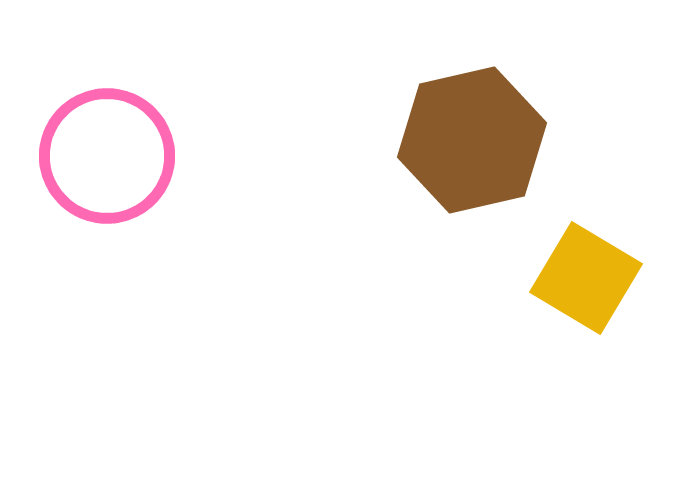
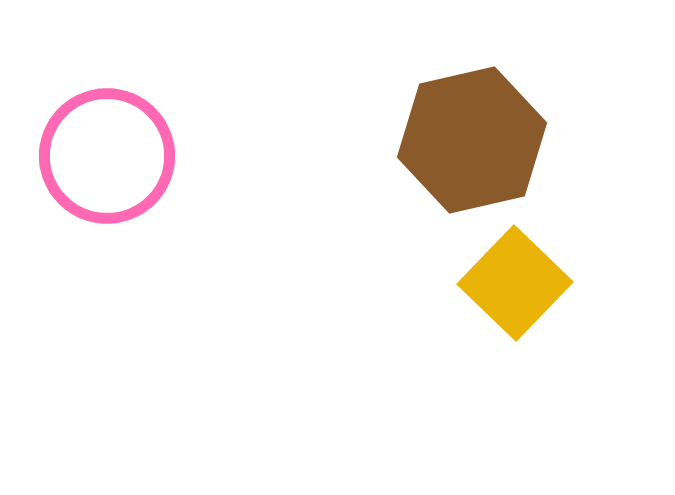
yellow square: moved 71 px left, 5 px down; rotated 13 degrees clockwise
